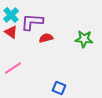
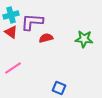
cyan cross: rotated 28 degrees clockwise
